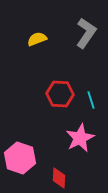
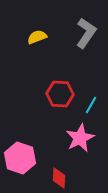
yellow semicircle: moved 2 px up
cyan line: moved 5 px down; rotated 48 degrees clockwise
